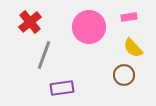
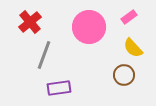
pink rectangle: rotated 28 degrees counterclockwise
purple rectangle: moved 3 px left
